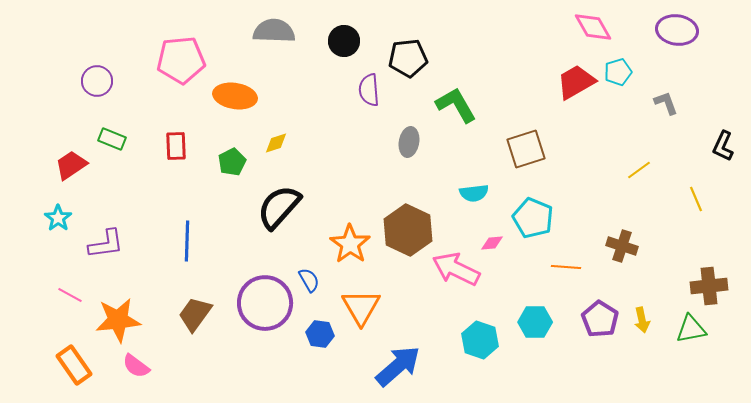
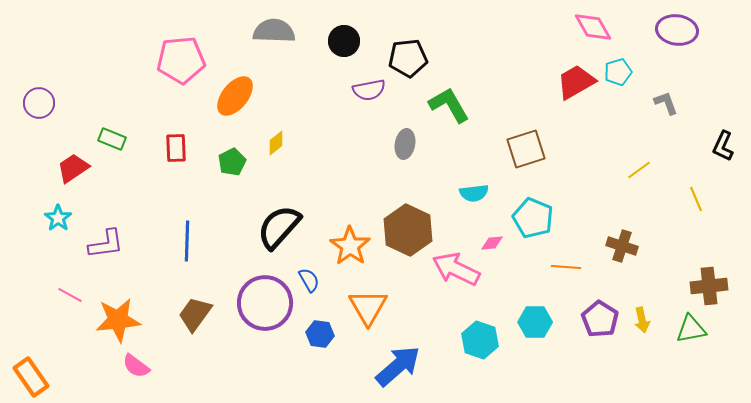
purple circle at (97, 81): moved 58 px left, 22 px down
purple semicircle at (369, 90): rotated 96 degrees counterclockwise
orange ellipse at (235, 96): rotated 60 degrees counterclockwise
green L-shape at (456, 105): moved 7 px left
gray ellipse at (409, 142): moved 4 px left, 2 px down
yellow diamond at (276, 143): rotated 20 degrees counterclockwise
red rectangle at (176, 146): moved 2 px down
red trapezoid at (71, 165): moved 2 px right, 3 px down
black semicircle at (279, 207): moved 20 px down
orange star at (350, 244): moved 2 px down
orange triangle at (361, 307): moved 7 px right
orange rectangle at (74, 365): moved 43 px left, 12 px down
